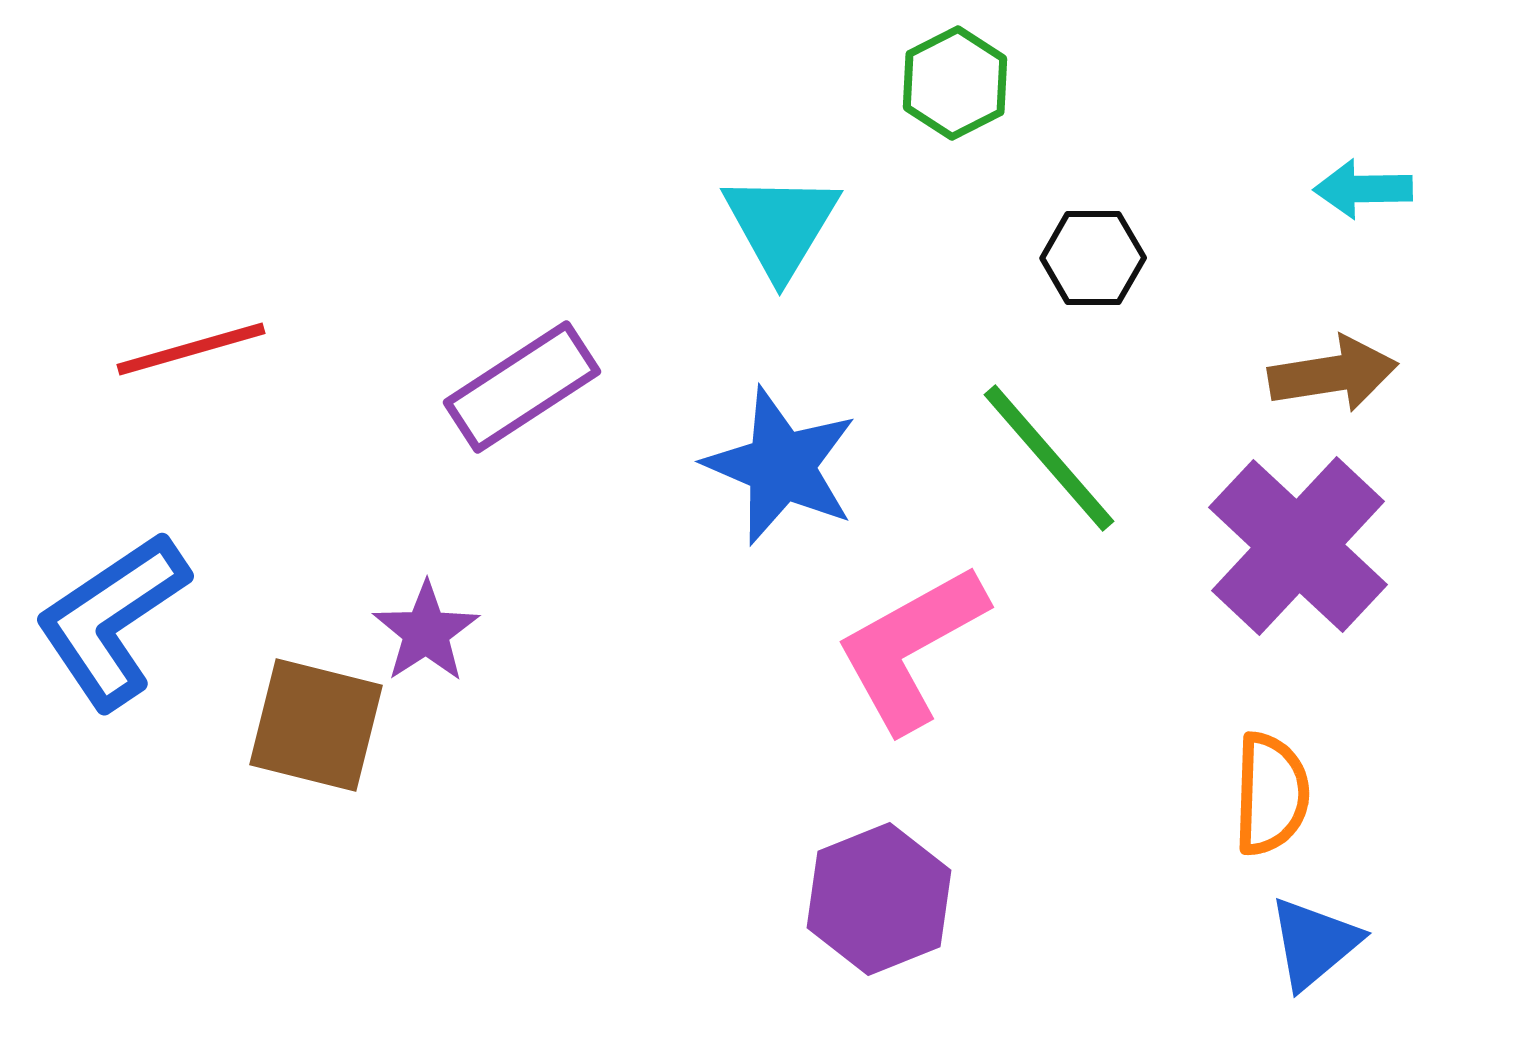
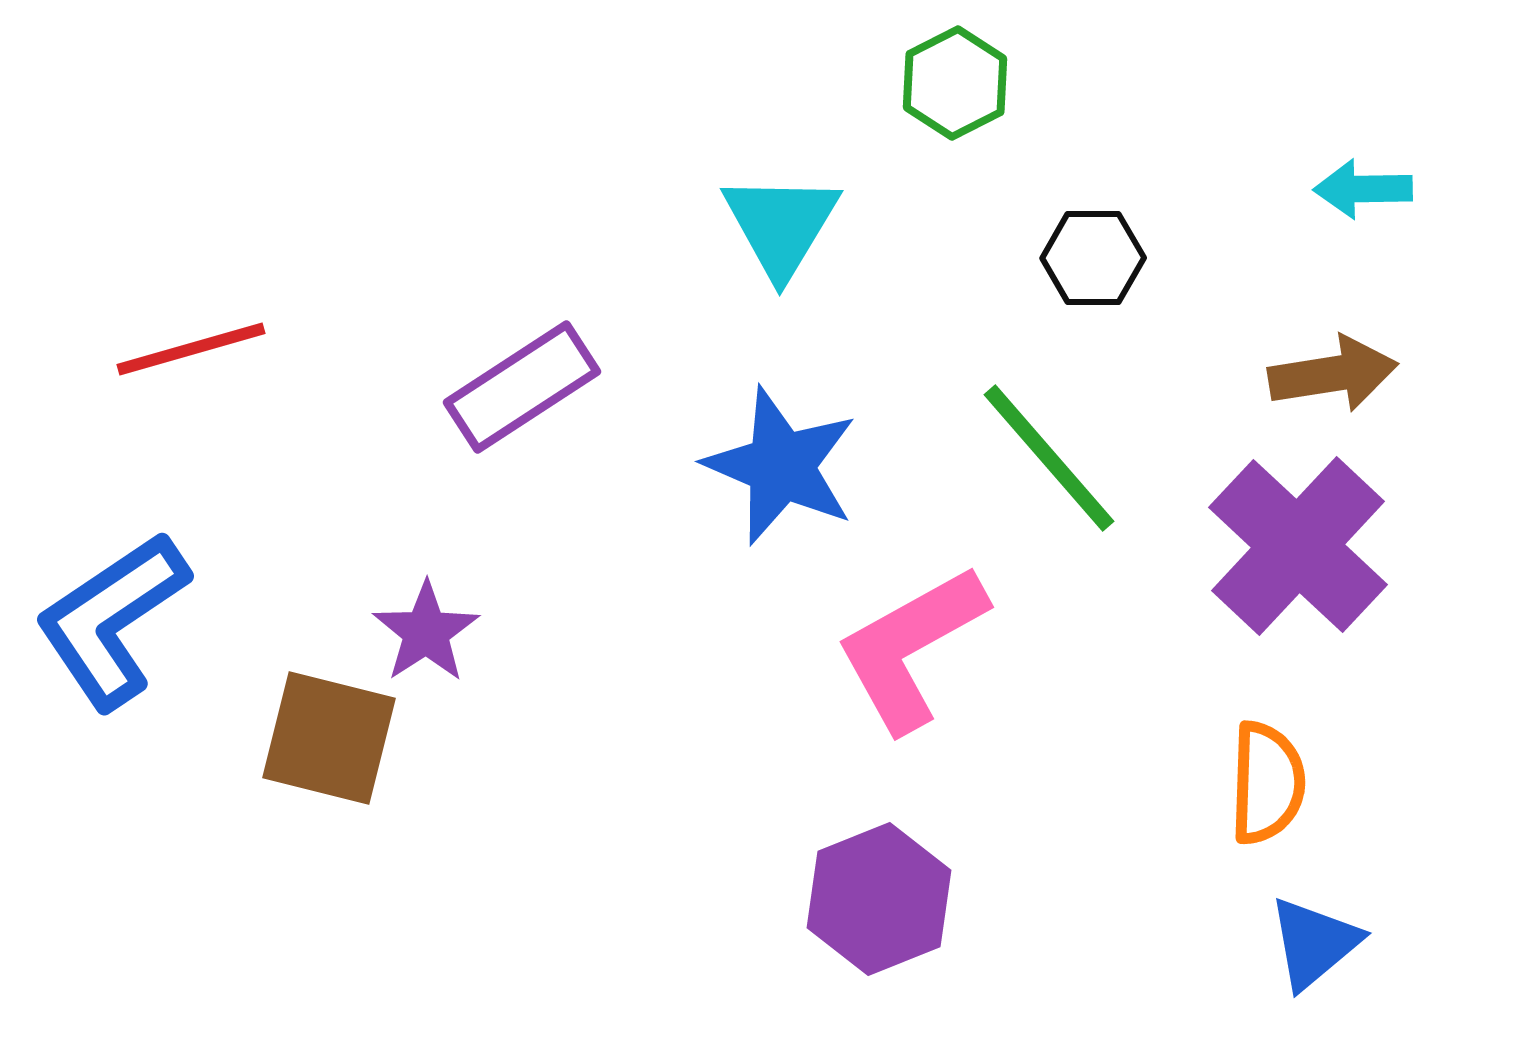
brown square: moved 13 px right, 13 px down
orange semicircle: moved 4 px left, 11 px up
